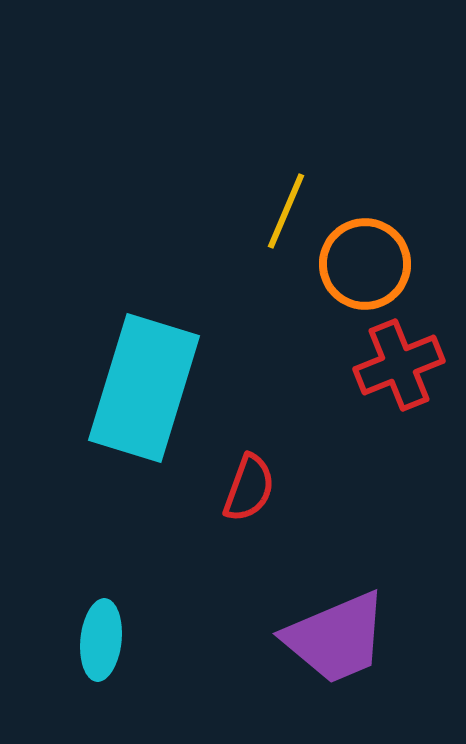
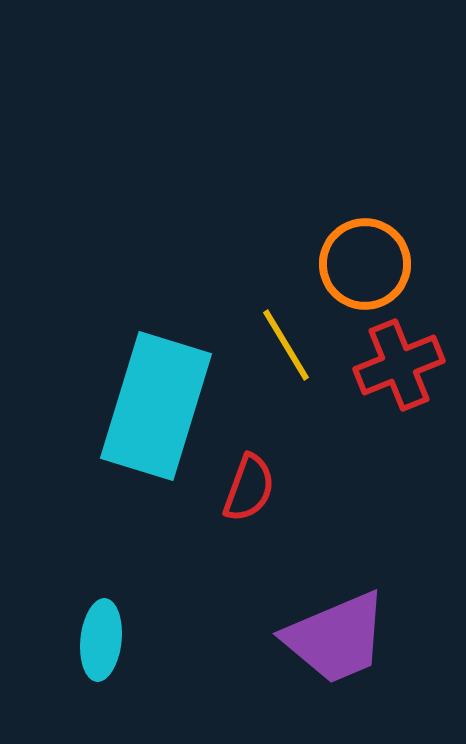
yellow line: moved 134 px down; rotated 54 degrees counterclockwise
cyan rectangle: moved 12 px right, 18 px down
